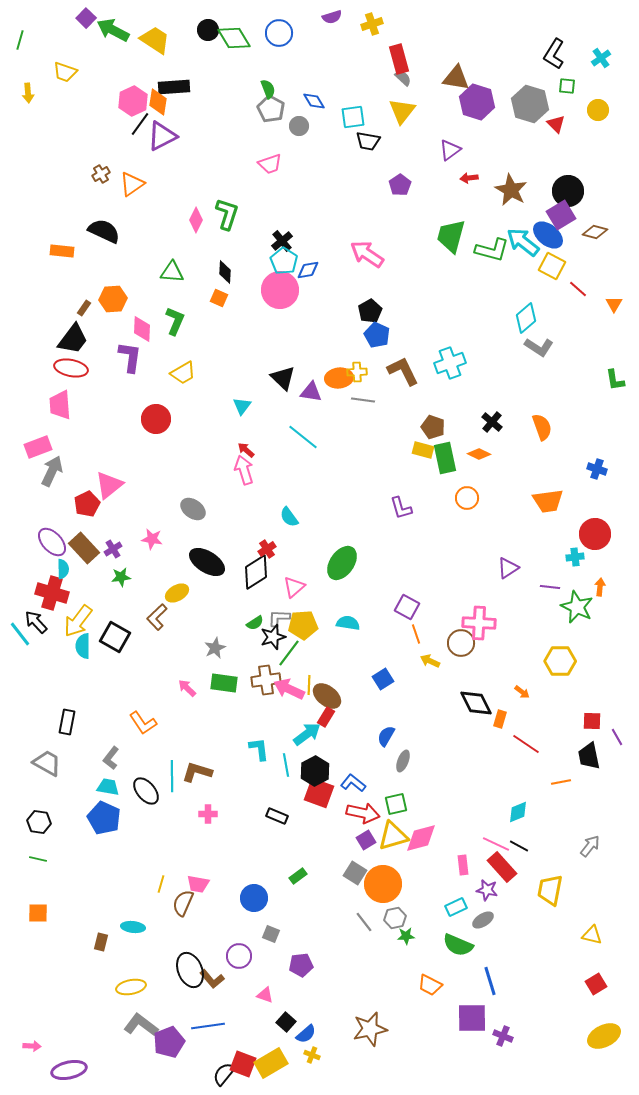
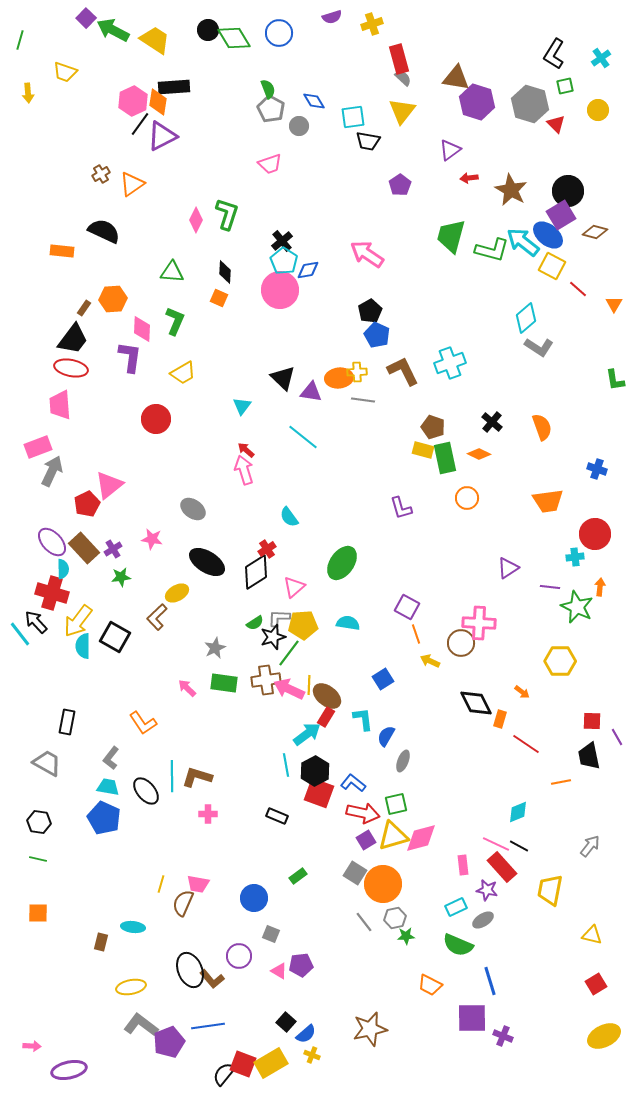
green square at (567, 86): moved 2 px left; rotated 18 degrees counterclockwise
cyan L-shape at (259, 749): moved 104 px right, 30 px up
brown L-shape at (197, 772): moved 5 px down
pink triangle at (265, 995): moved 14 px right, 24 px up; rotated 12 degrees clockwise
